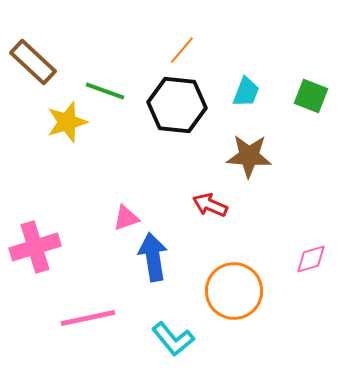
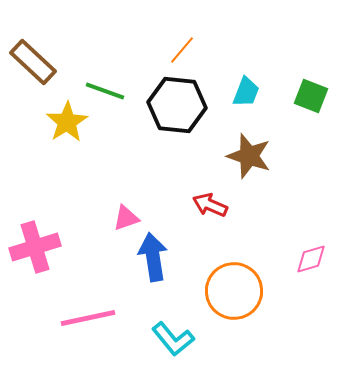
yellow star: rotated 15 degrees counterclockwise
brown star: rotated 15 degrees clockwise
